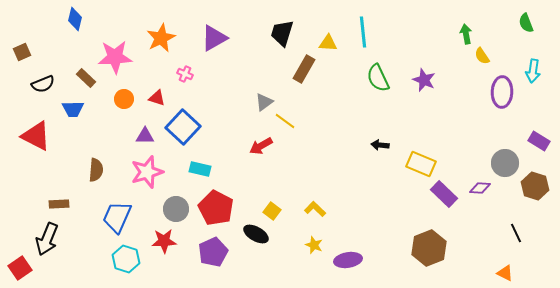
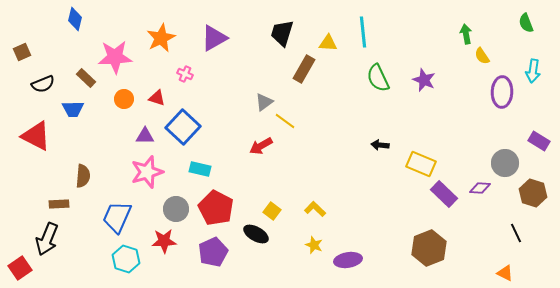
brown semicircle at (96, 170): moved 13 px left, 6 px down
brown hexagon at (535, 186): moved 2 px left, 7 px down
